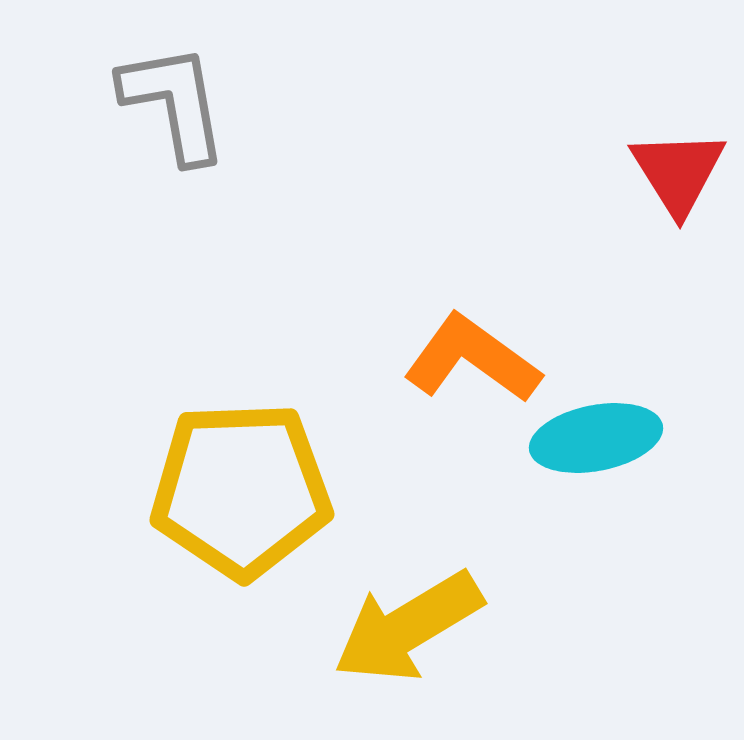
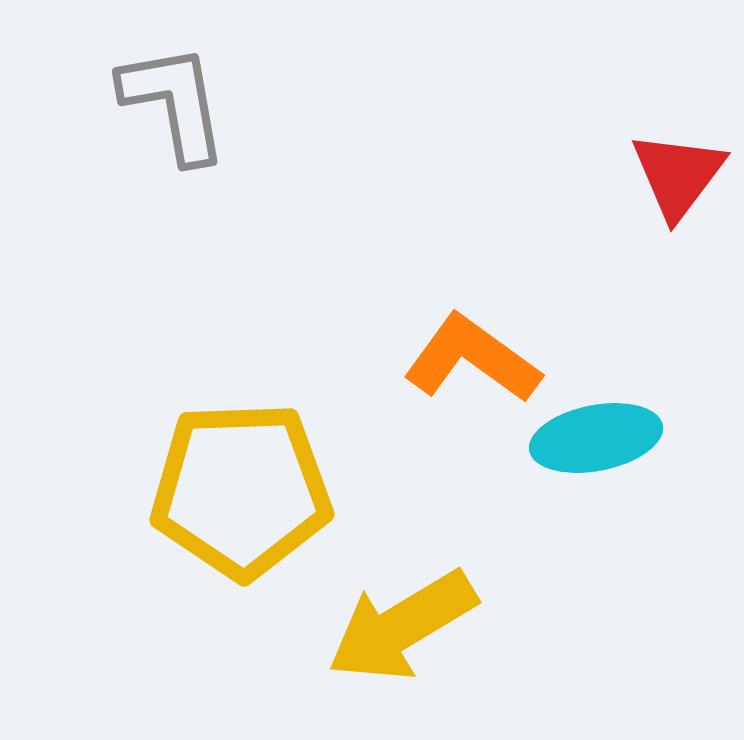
red triangle: moved 3 px down; rotated 9 degrees clockwise
yellow arrow: moved 6 px left, 1 px up
